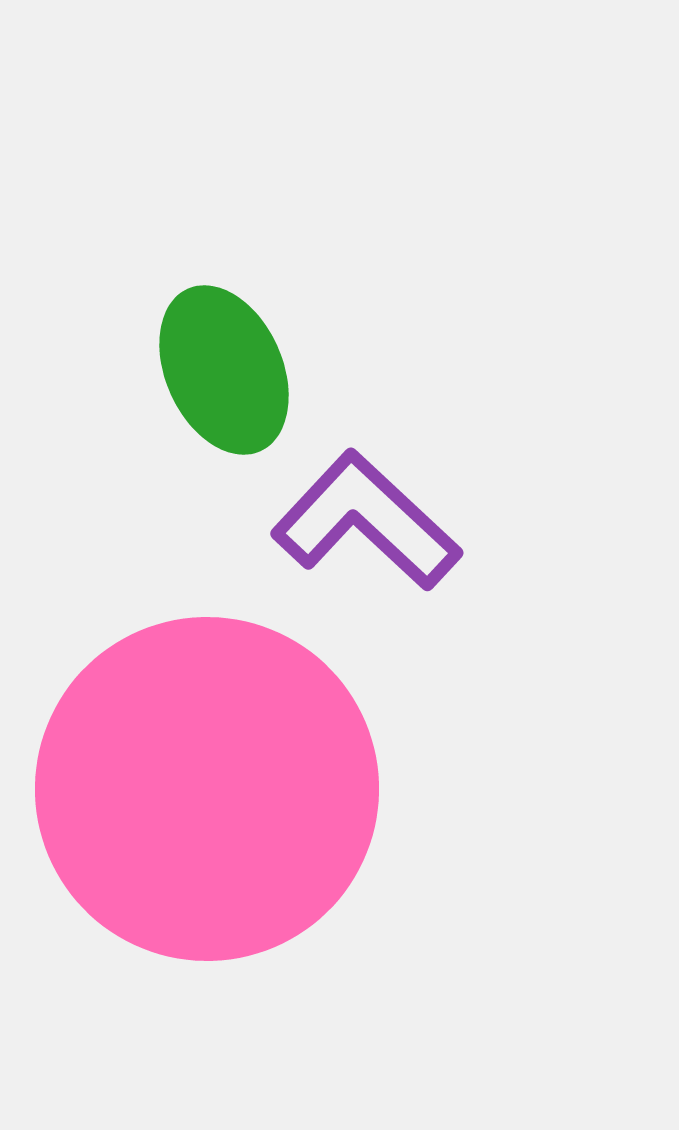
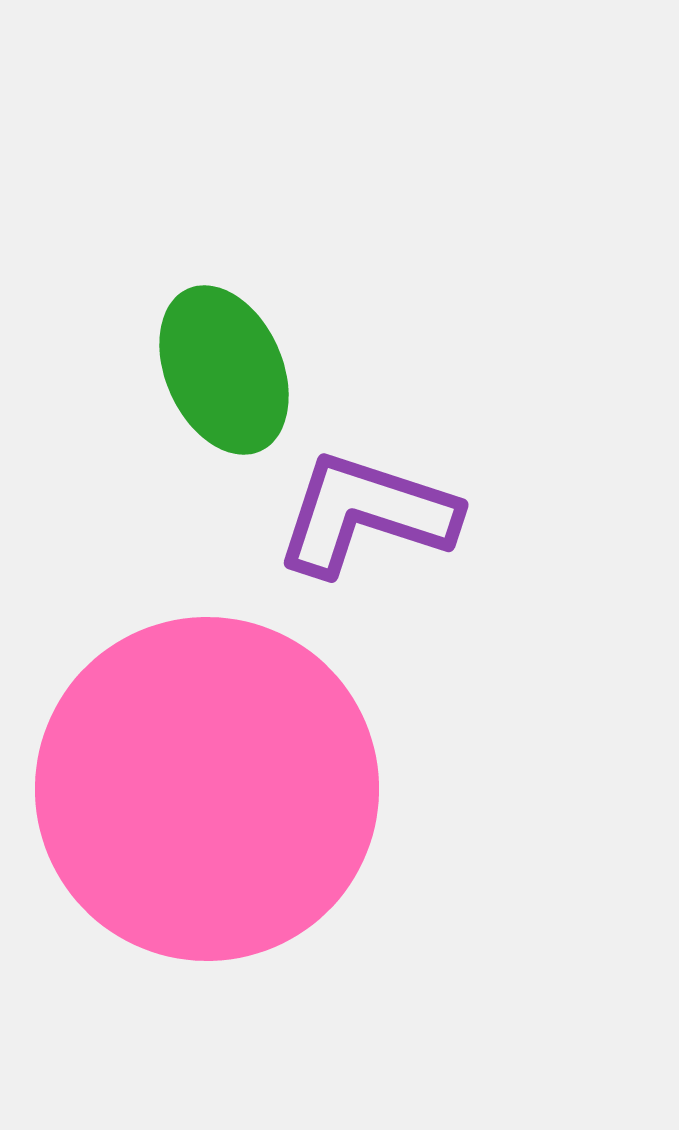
purple L-shape: moved 7 px up; rotated 25 degrees counterclockwise
